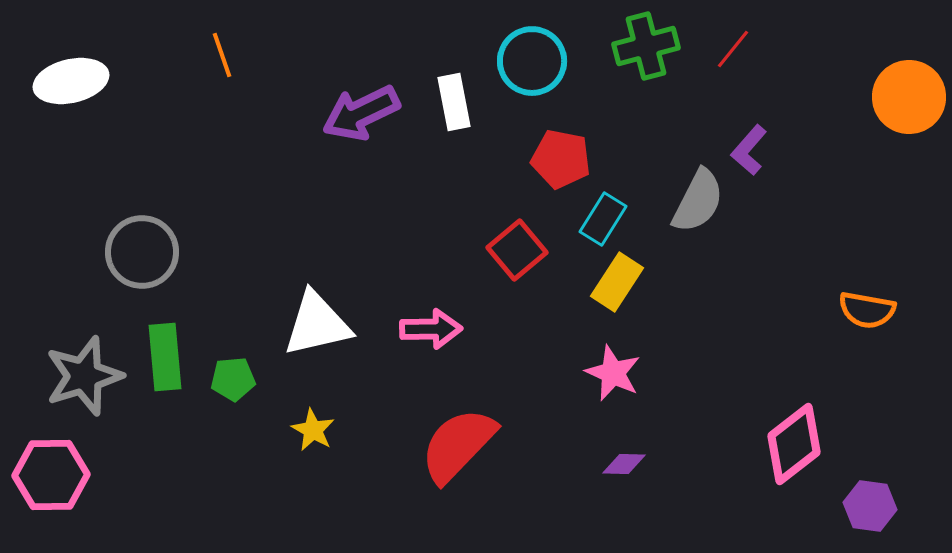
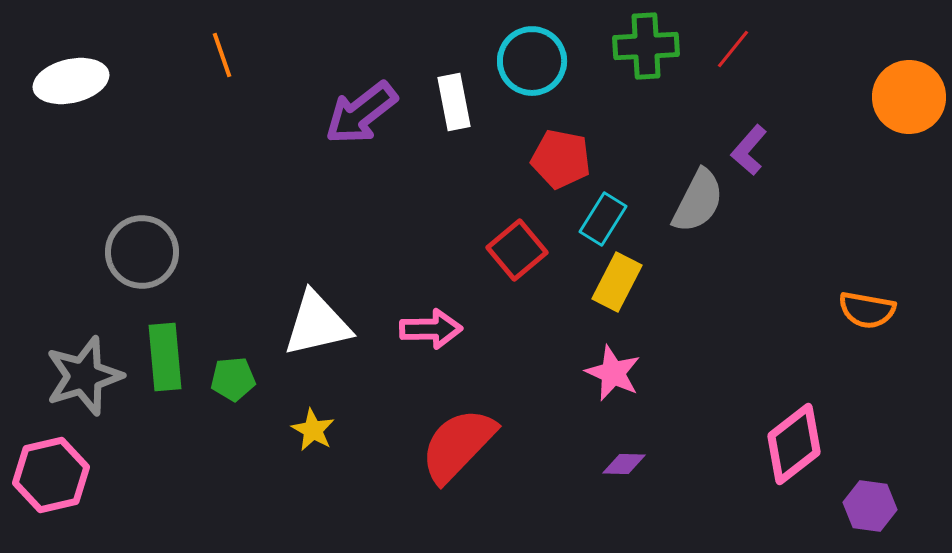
green cross: rotated 12 degrees clockwise
purple arrow: rotated 12 degrees counterclockwise
yellow rectangle: rotated 6 degrees counterclockwise
pink hexagon: rotated 12 degrees counterclockwise
